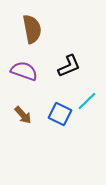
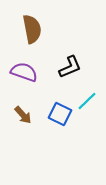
black L-shape: moved 1 px right, 1 px down
purple semicircle: moved 1 px down
